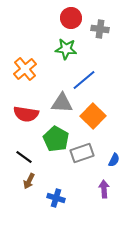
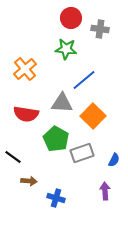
black line: moved 11 px left
brown arrow: rotated 112 degrees counterclockwise
purple arrow: moved 1 px right, 2 px down
